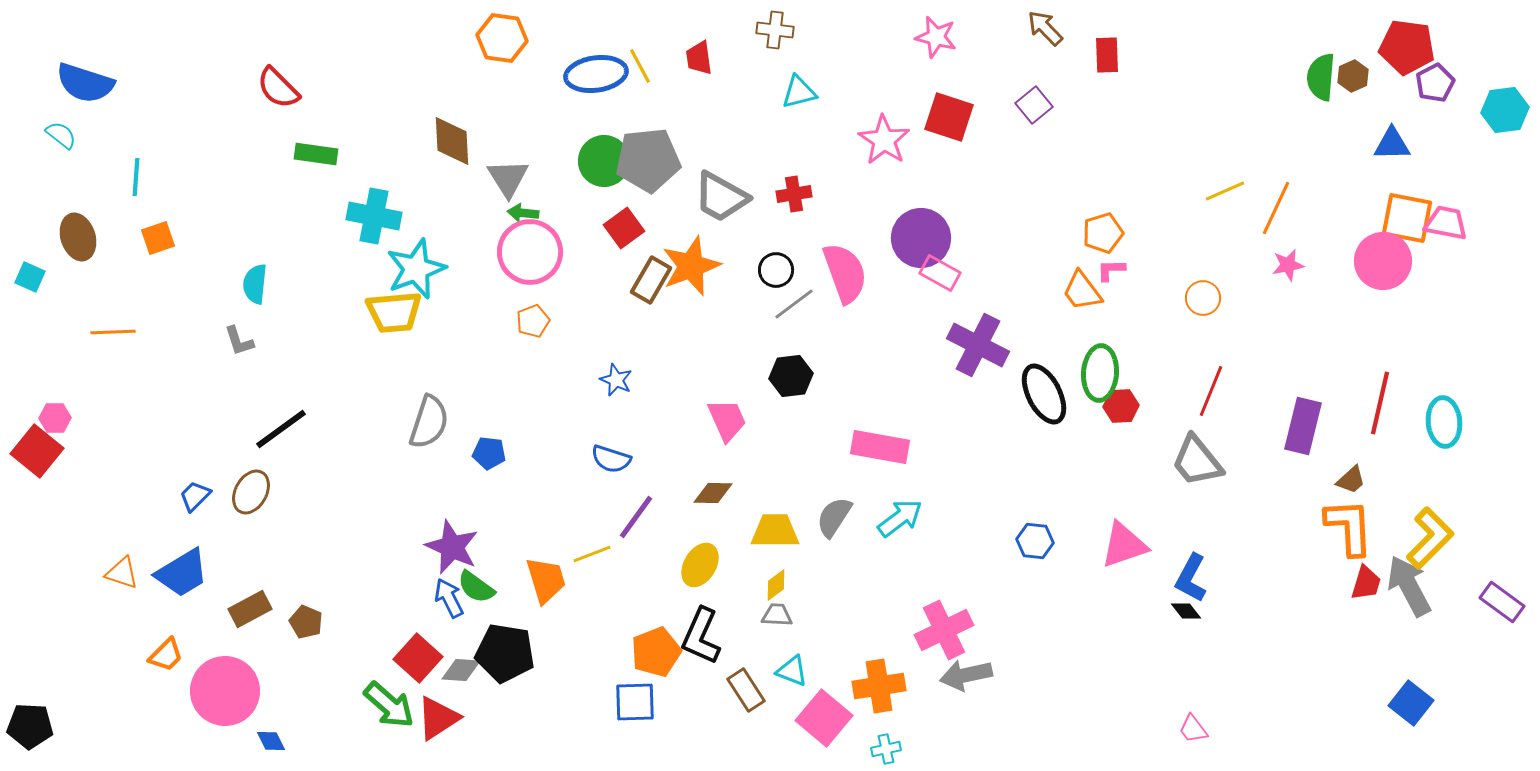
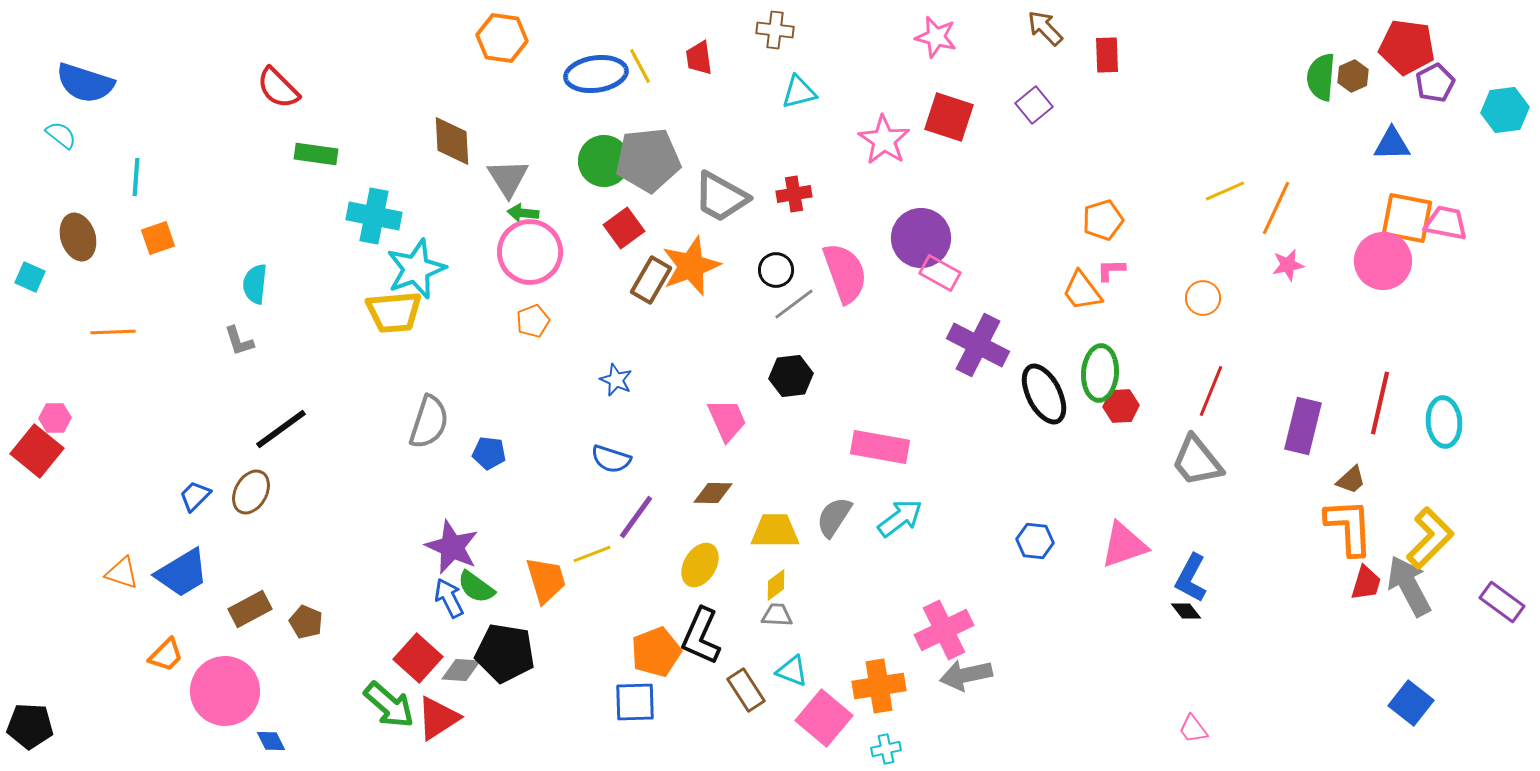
orange pentagon at (1103, 233): moved 13 px up
